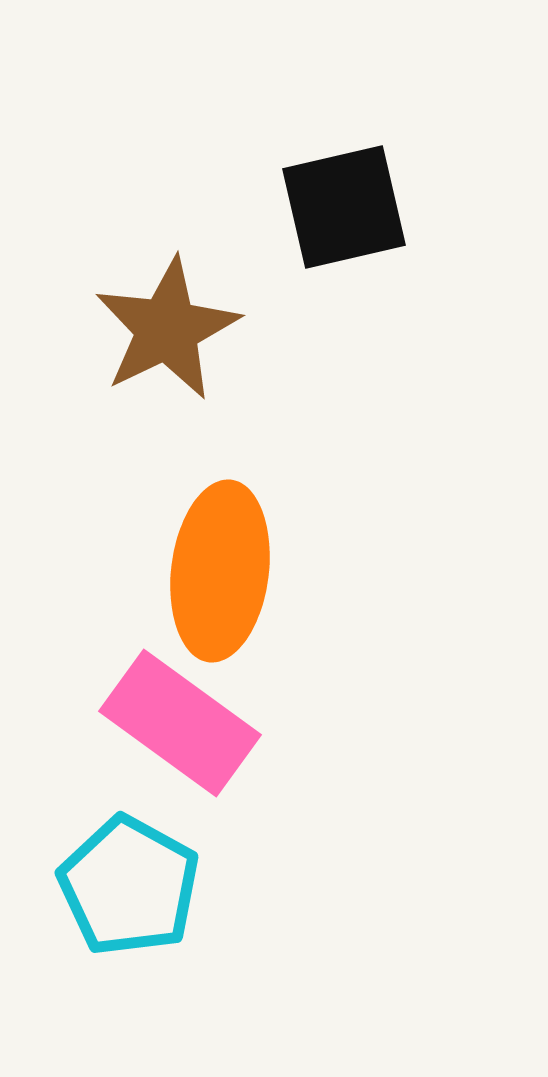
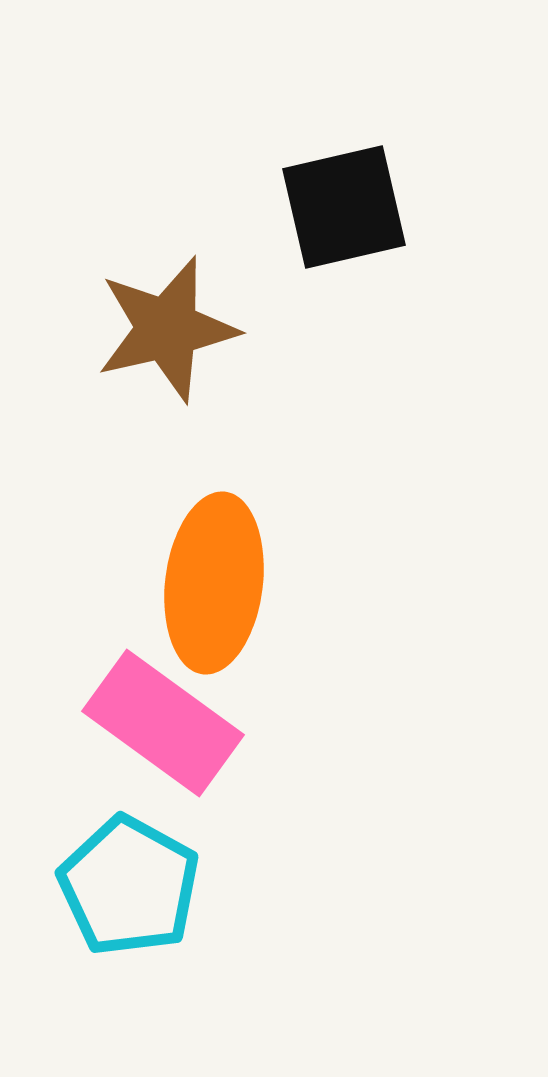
brown star: rotated 13 degrees clockwise
orange ellipse: moved 6 px left, 12 px down
pink rectangle: moved 17 px left
